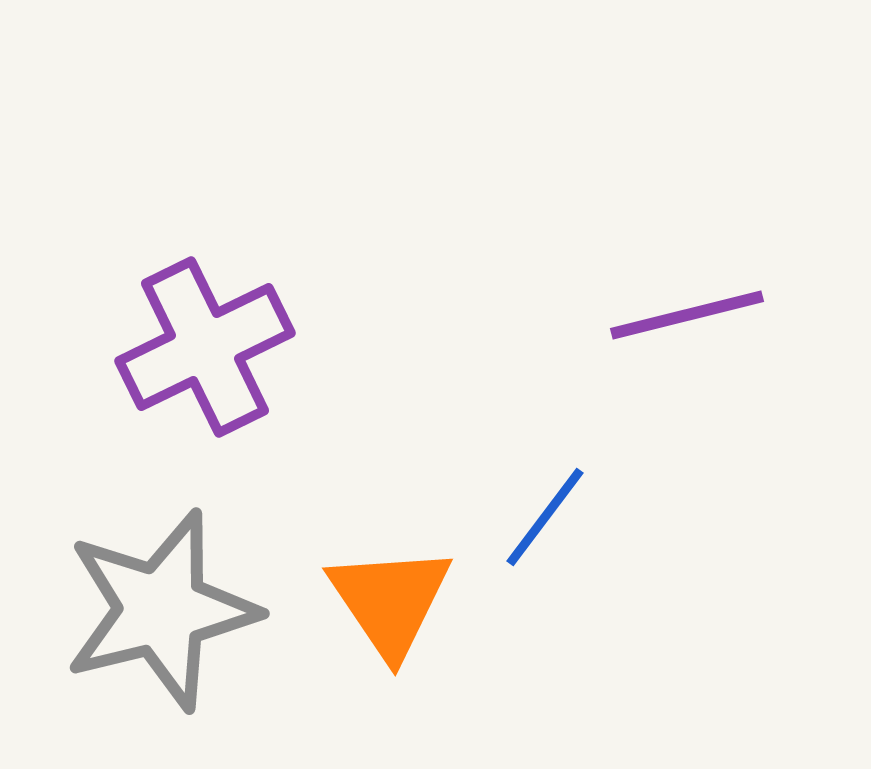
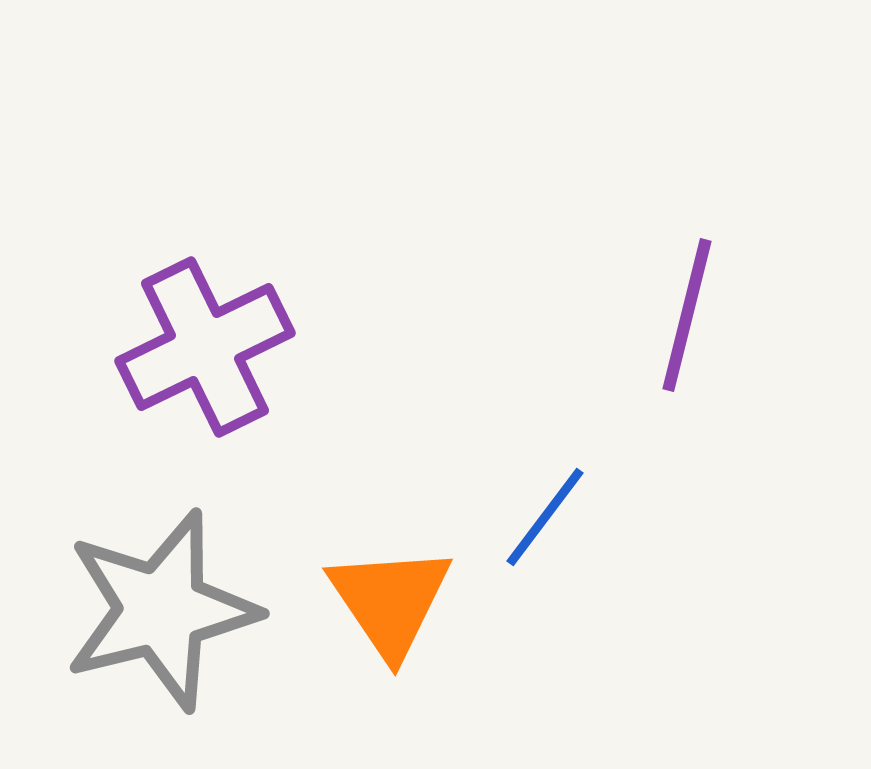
purple line: rotated 62 degrees counterclockwise
